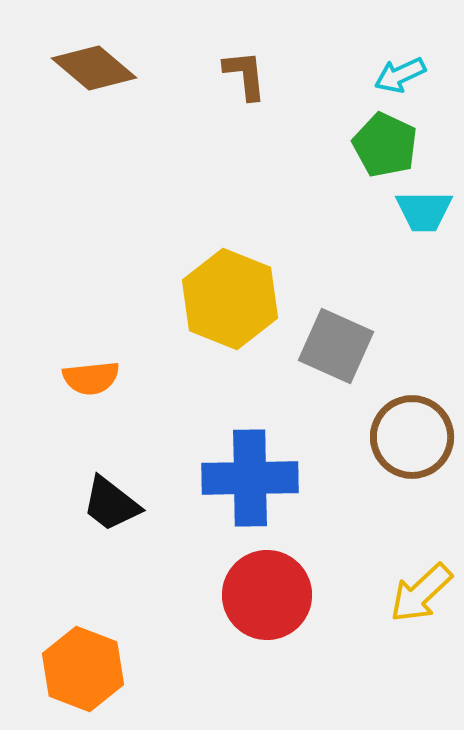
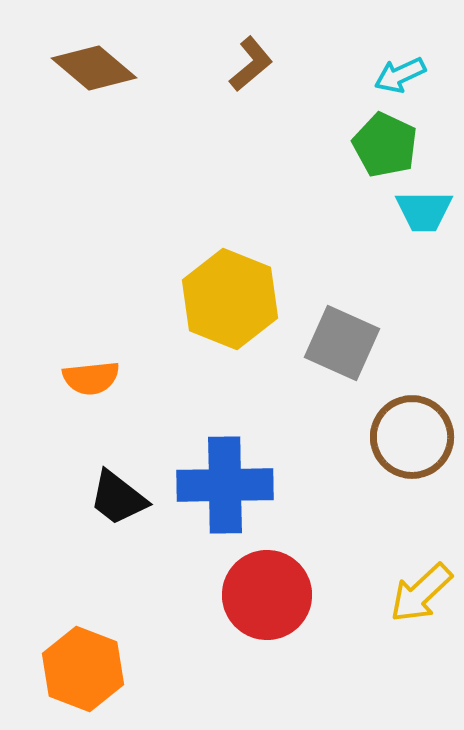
brown L-shape: moved 6 px right, 11 px up; rotated 56 degrees clockwise
gray square: moved 6 px right, 3 px up
blue cross: moved 25 px left, 7 px down
black trapezoid: moved 7 px right, 6 px up
